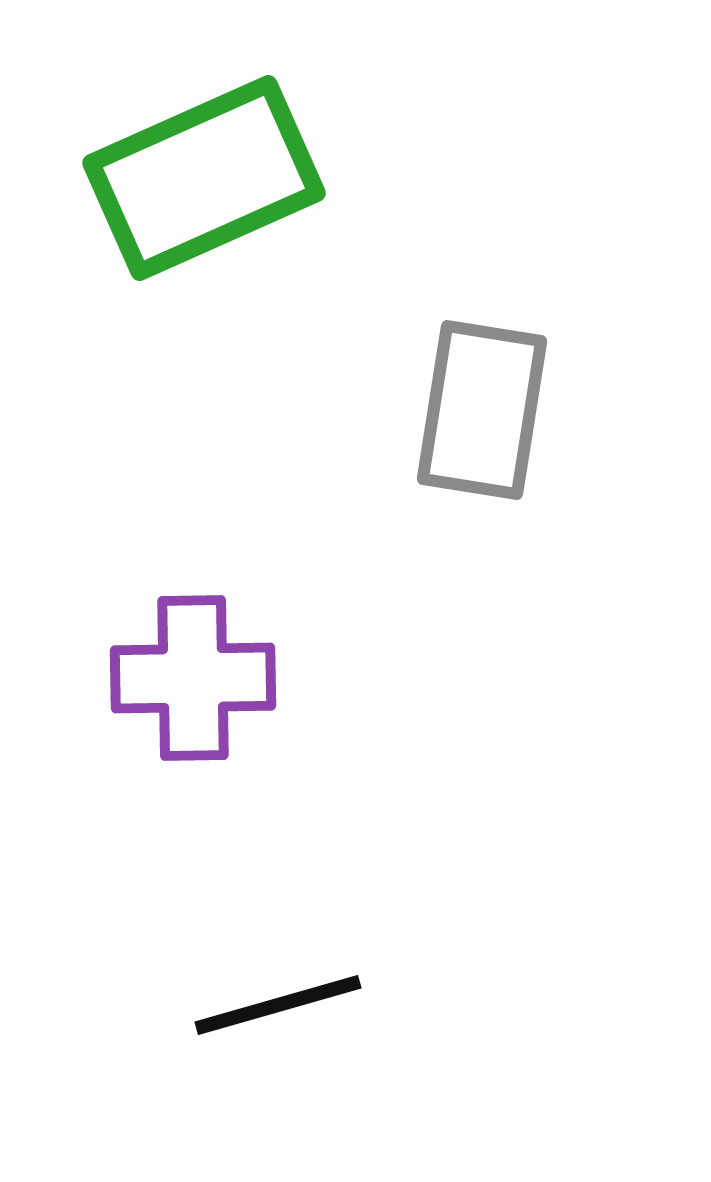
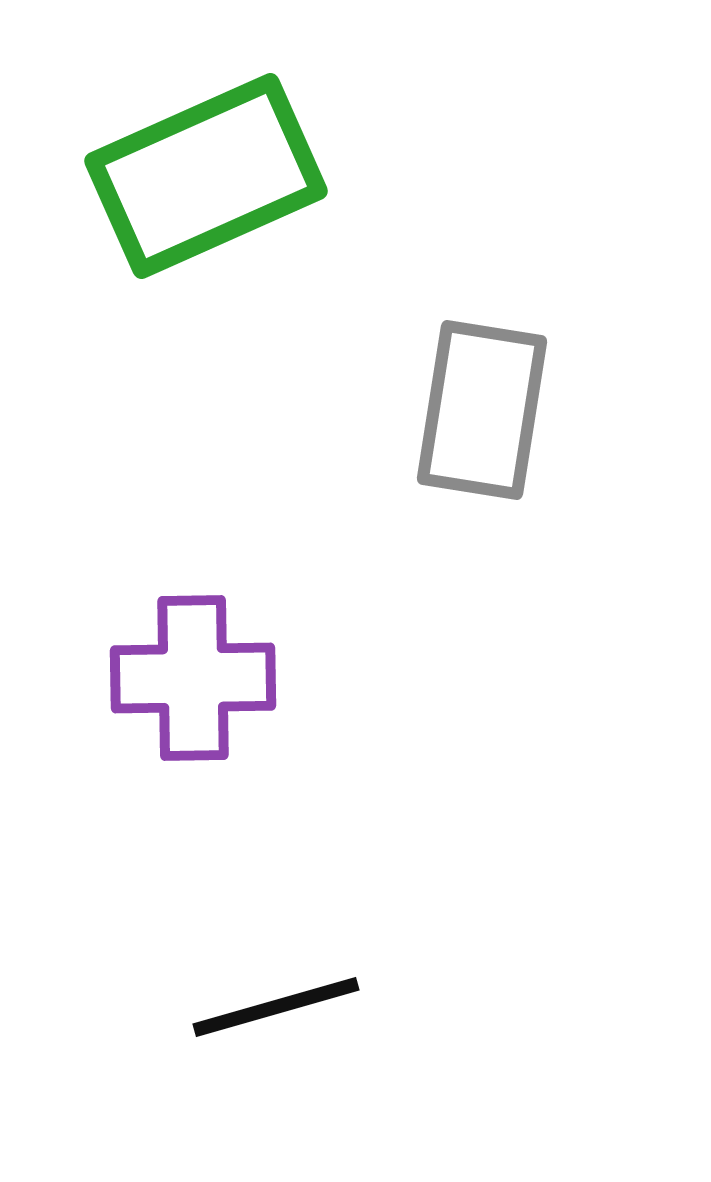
green rectangle: moved 2 px right, 2 px up
black line: moved 2 px left, 2 px down
